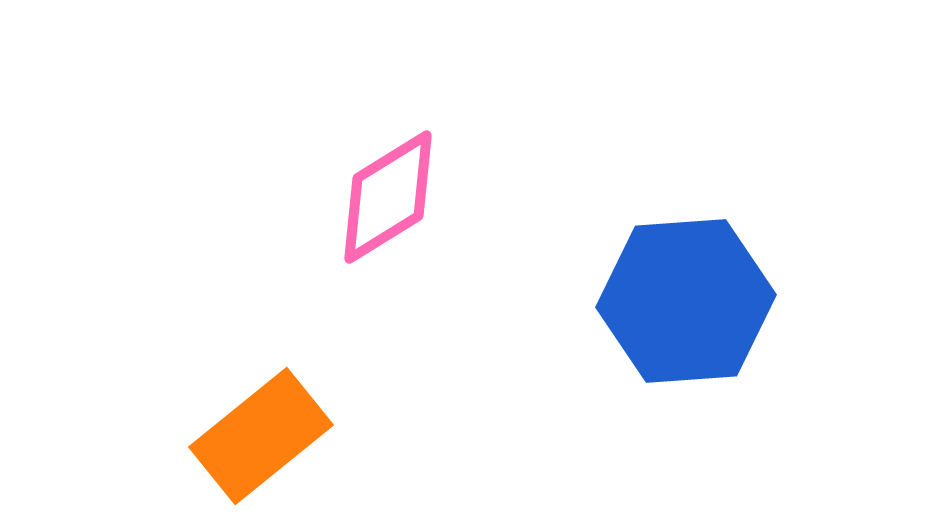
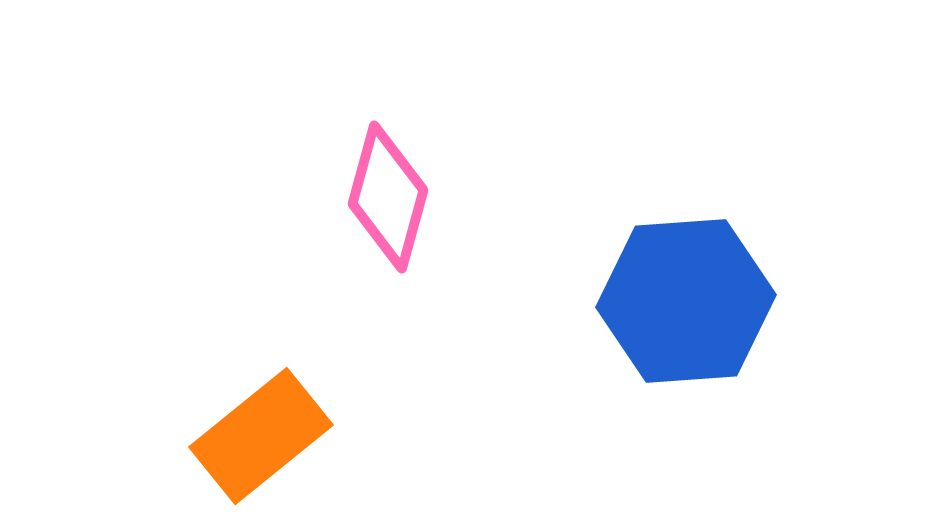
pink diamond: rotated 43 degrees counterclockwise
